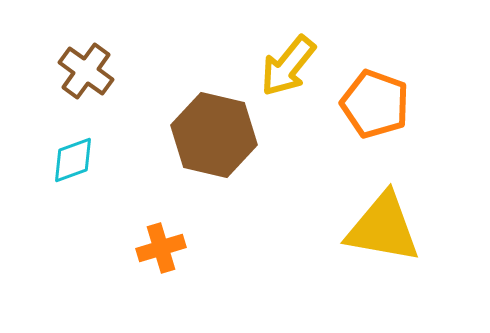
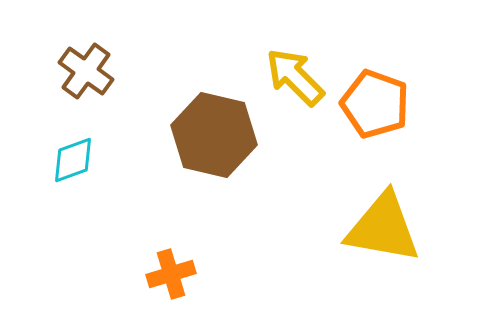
yellow arrow: moved 7 px right, 11 px down; rotated 96 degrees clockwise
orange cross: moved 10 px right, 26 px down
